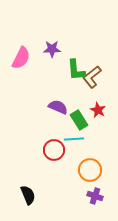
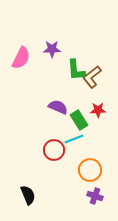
red star: rotated 28 degrees counterclockwise
cyan line: rotated 18 degrees counterclockwise
